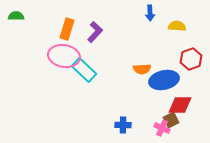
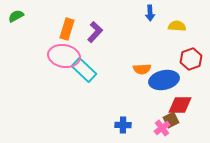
green semicircle: rotated 28 degrees counterclockwise
pink cross: rotated 28 degrees clockwise
